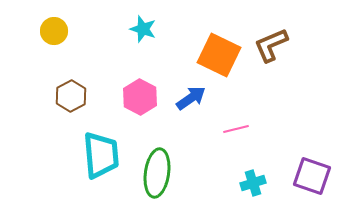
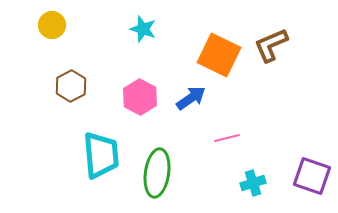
yellow circle: moved 2 px left, 6 px up
brown hexagon: moved 10 px up
pink line: moved 9 px left, 9 px down
